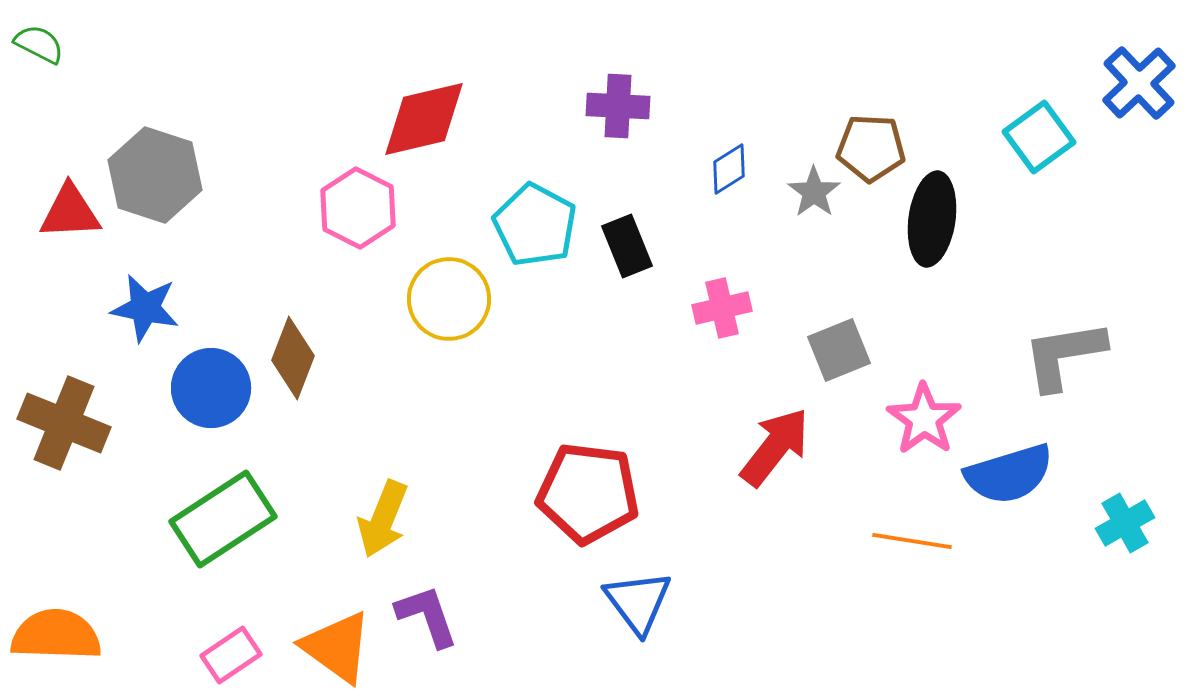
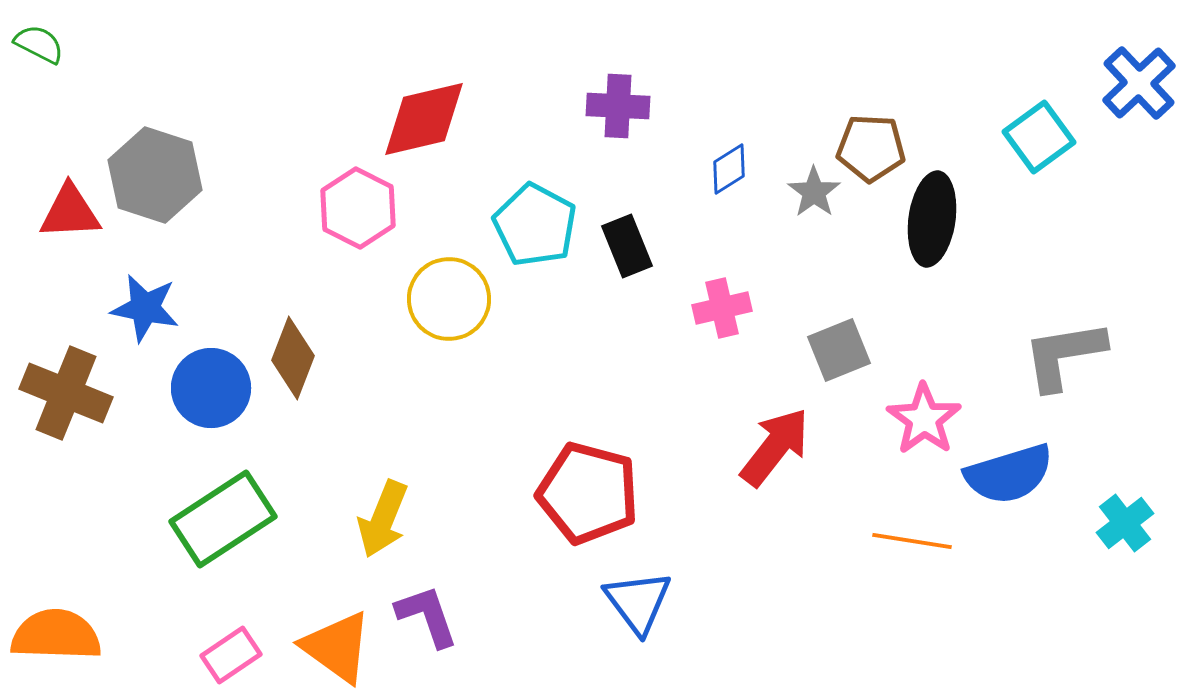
brown cross: moved 2 px right, 30 px up
red pentagon: rotated 8 degrees clockwise
cyan cross: rotated 8 degrees counterclockwise
